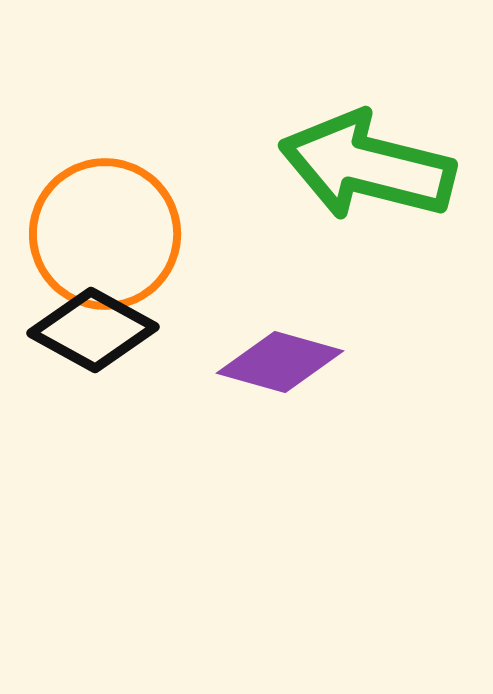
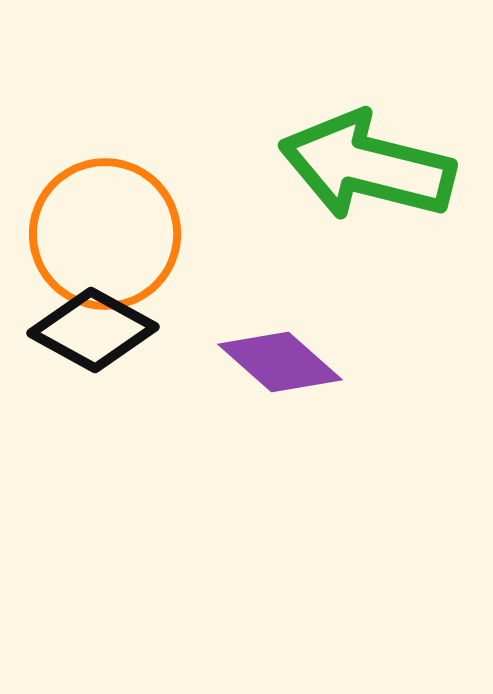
purple diamond: rotated 26 degrees clockwise
